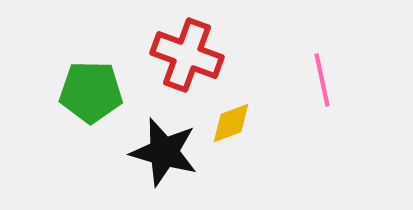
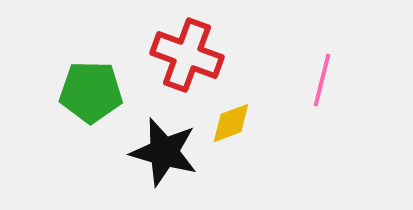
pink line: rotated 26 degrees clockwise
